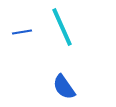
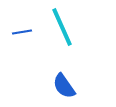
blue semicircle: moved 1 px up
